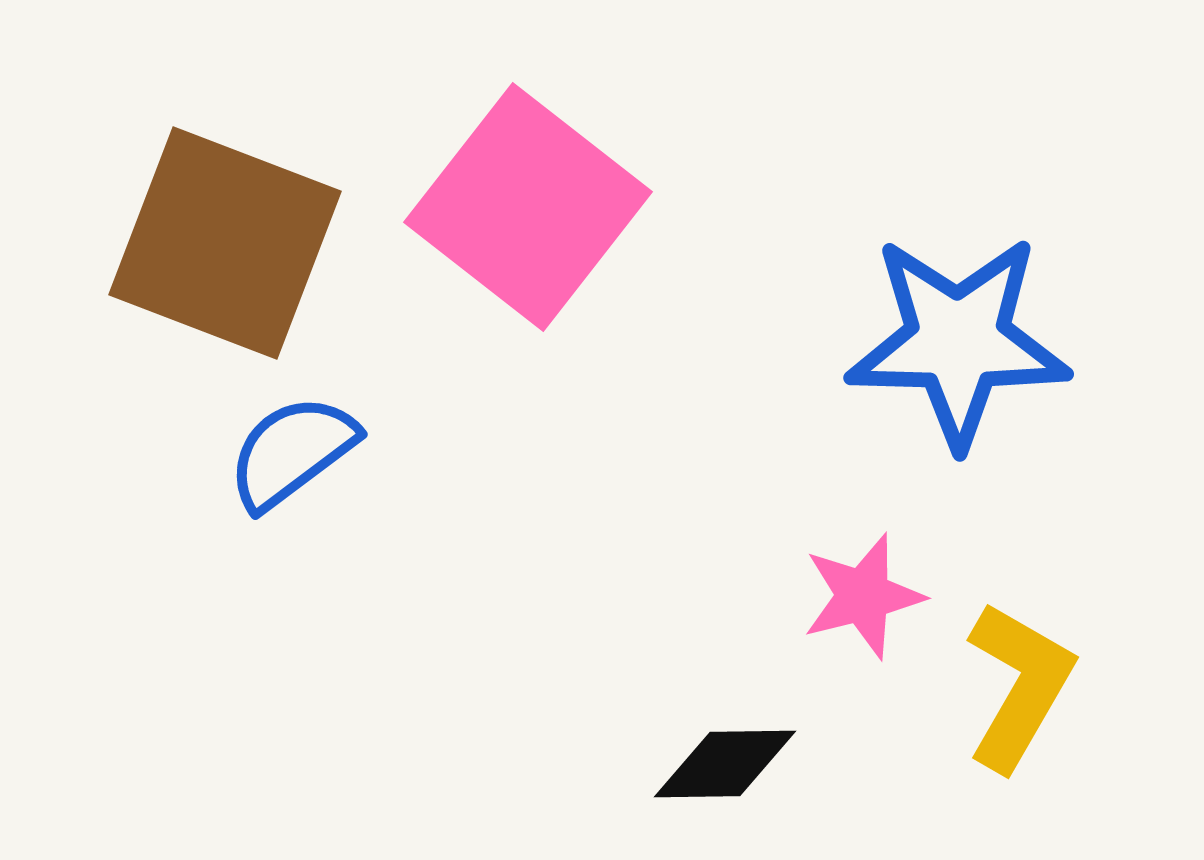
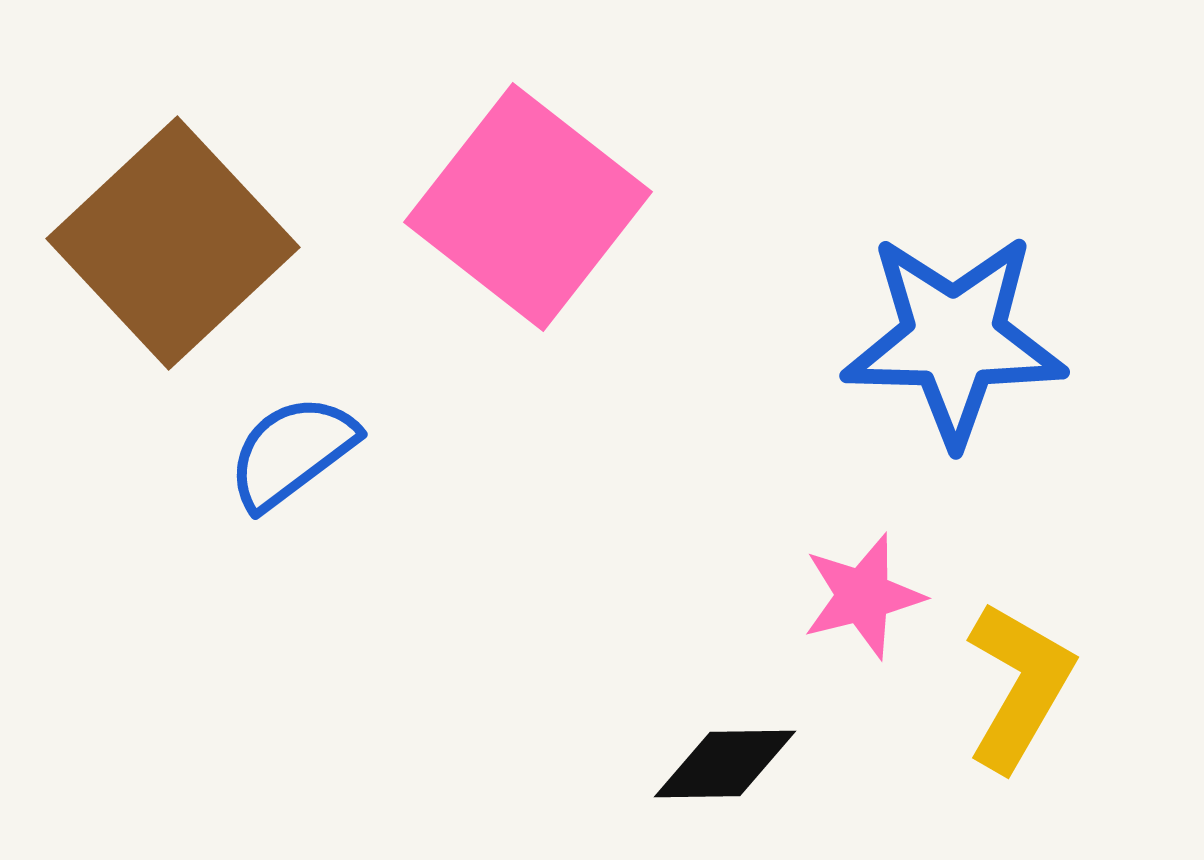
brown square: moved 52 px left; rotated 26 degrees clockwise
blue star: moved 4 px left, 2 px up
